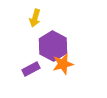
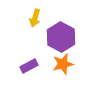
purple hexagon: moved 8 px right, 9 px up
purple rectangle: moved 2 px left, 3 px up
